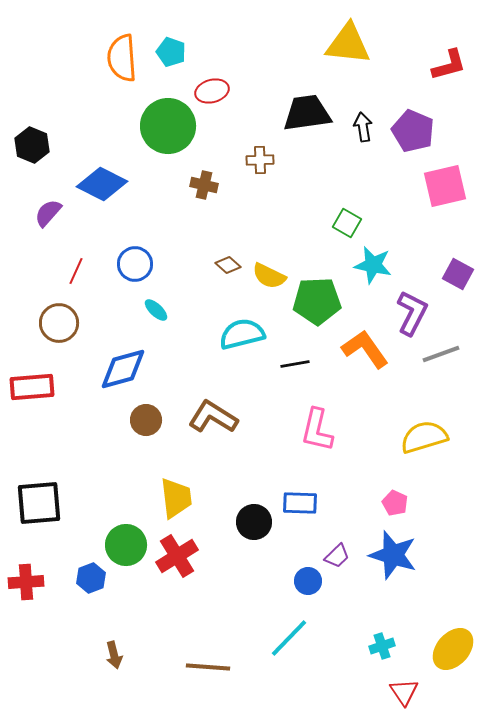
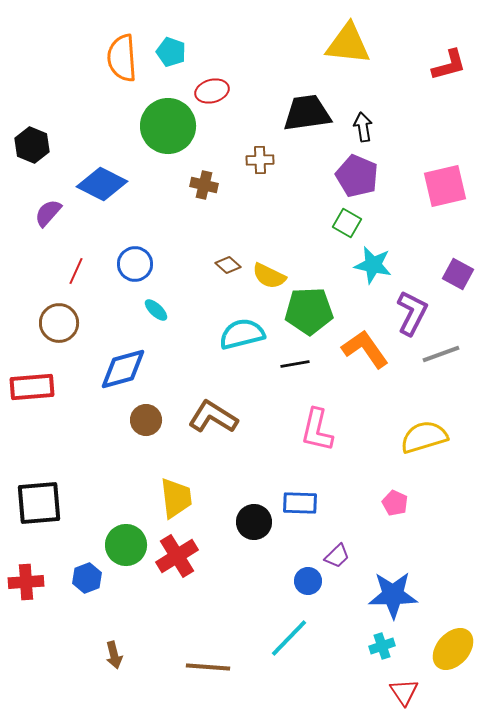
purple pentagon at (413, 131): moved 56 px left, 45 px down
green pentagon at (317, 301): moved 8 px left, 10 px down
blue star at (393, 555): moved 40 px down; rotated 18 degrees counterclockwise
blue hexagon at (91, 578): moved 4 px left
